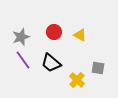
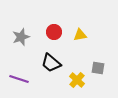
yellow triangle: rotated 40 degrees counterclockwise
purple line: moved 4 px left, 19 px down; rotated 36 degrees counterclockwise
